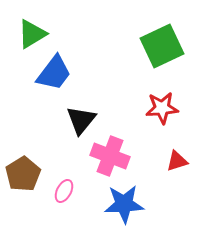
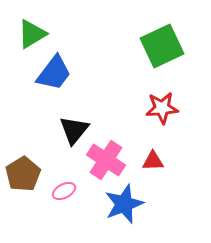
black triangle: moved 7 px left, 10 px down
pink cross: moved 4 px left, 4 px down; rotated 12 degrees clockwise
red triangle: moved 24 px left; rotated 15 degrees clockwise
pink ellipse: rotated 35 degrees clockwise
blue star: rotated 18 degrees counterclockwise
